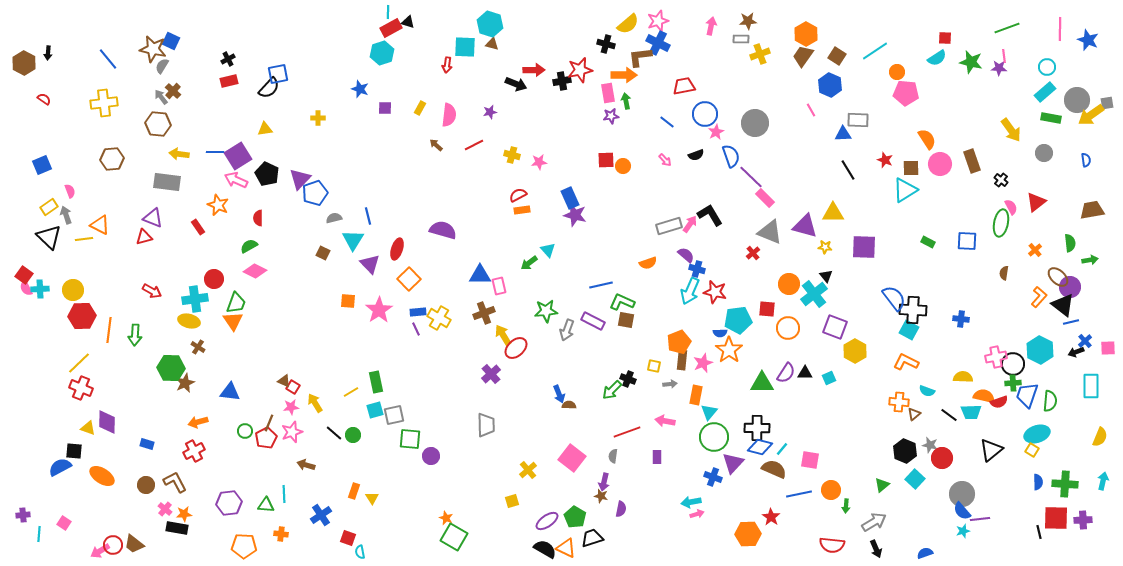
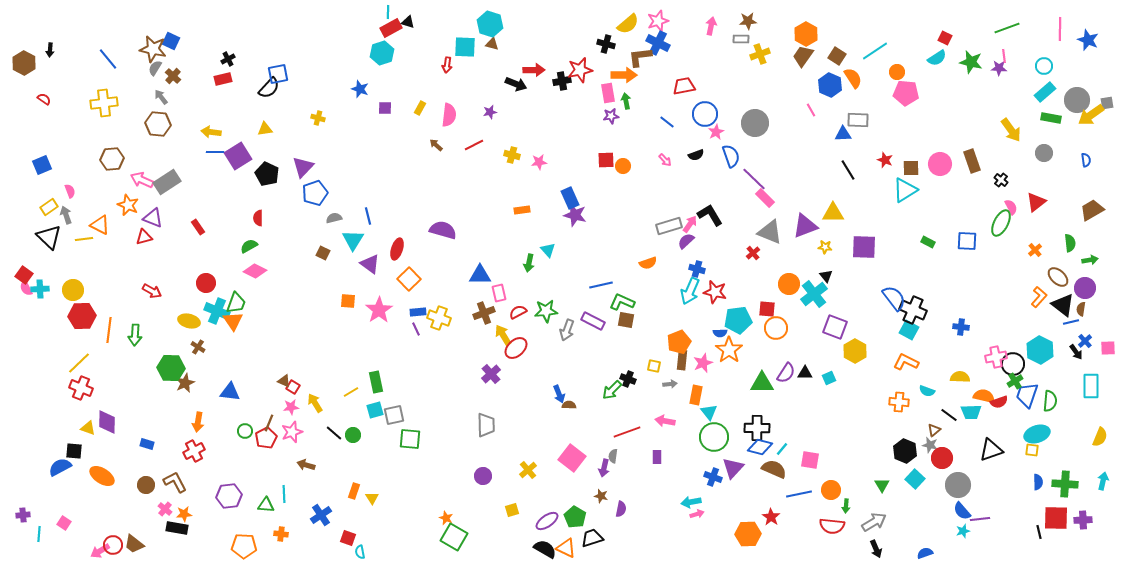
red square at (945, 38): rotated 24 degrees clockwise
black arrow at (48, 53): moved 2 px right, 3 px up
gray semicircle at (162, 66): moved 7 px left, 2 px down
cyan circle at (1047, 67): moved 3 px left, 1 px up
red rectangle at (229, 81): moved 6 px left, 2 px up
brown cross at (173, 91): moved 15 px up
yellow cross at (318, 118): rotated 16 degrees clockwise
orange semicircle at (927, 139): moved 74 px left, 61 px up
yellow arrow at (179, 154): moved 32 px right, 22 px up
purple line at (751, 177): moved 3 px right, 2 px down
purple triangle at (300, 179): moved 3 px right, 12 px up
pink arrow at (236, 180): moved 94 px left
gray rectangle at (167, 182): rotated 40 degrees counterclockwise
red semicircle at (518, 195): moved 117 px down
orange star at (218, 205): moved 90 px left
brown trapezoid at (1092, 210): rotated 20 degrees counterclockwise
green ellipse at (1001, 223): rotated 16 degrees clockwise
purple triangle at (805, 226): rotated 36 degrees counterclockwise
purple semicircle at (686, 255): moved 14 px up; rotated 84 degrees counterclockwise
green arrow at (529, 263): rotated 42 degrees counterclockwise
purple triangle at (370, 264): rotated 10 degrees counterclockwise
brown semicircle at (1004, 273): moved 77 px right, 36 px down
red circle at (214, 279): moved 8 px left, 4 px down
pink rectangle at (499, 286): moved 7 px down
purple circle at (1070, 287): moved 15 px right, 1 px down
cyan cross at (195, 299): moved 22 px right, 12 px down; rotated 30 degrees clockwise
black cross at (913, 310): rotated 20 degrees clockwise
yellow cross at (439, 318): rotated 10 degrees counterclockwise
blue cross at (961, 319): moved 8 px down
orange circle at (788, 328): moved 12 px left
black arrow at (1076, 352): rotated 105 degrees counterclockwise
yellow semicircle at (963, 377): moved 3 px left
green cross at (1013, 383): moved 2 px right, 2 px up; rotated 28 degrees counterclockwise
cyan triangle at (709, 412): rotated 18 degrees counterclockwise
brown triangle at (914, 414): moved 20 px right, 16 px down
orange arrow at (198, 422): rotated 66 degrees counterclockwise
black triangle at (991, 450): rotated 20 degrees clockwise
yellow square at (1032, 450): rotated 24 degrees counterclockwise
purple circle at (431, 456): moved 52 px right, 20 px down
purple triangle at (733, 463): moved 5 px down
purple arrow at (604, 482): moved 14 px up
green triangle at (882, 485): rotated 21 degrees counterclockwise
gray circle at (962, 494): moved 4 px left, 9 px up
yellow square at (512, 501): moved 9 px down
purple hexagon at (229, 503): moved 7 px up
red semicircle at (832, 545): moved 19 px up
